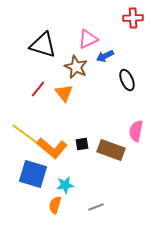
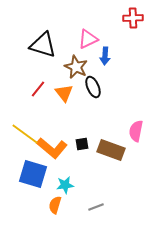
blue arrow: rotated 60 degrees counterclockwise
black ellipse: moved 34 px left, 7 px down
